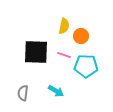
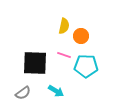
black square: moved 1 px left, 11 px down
gray semicircle: rotated 133 degrees counterclockwise
